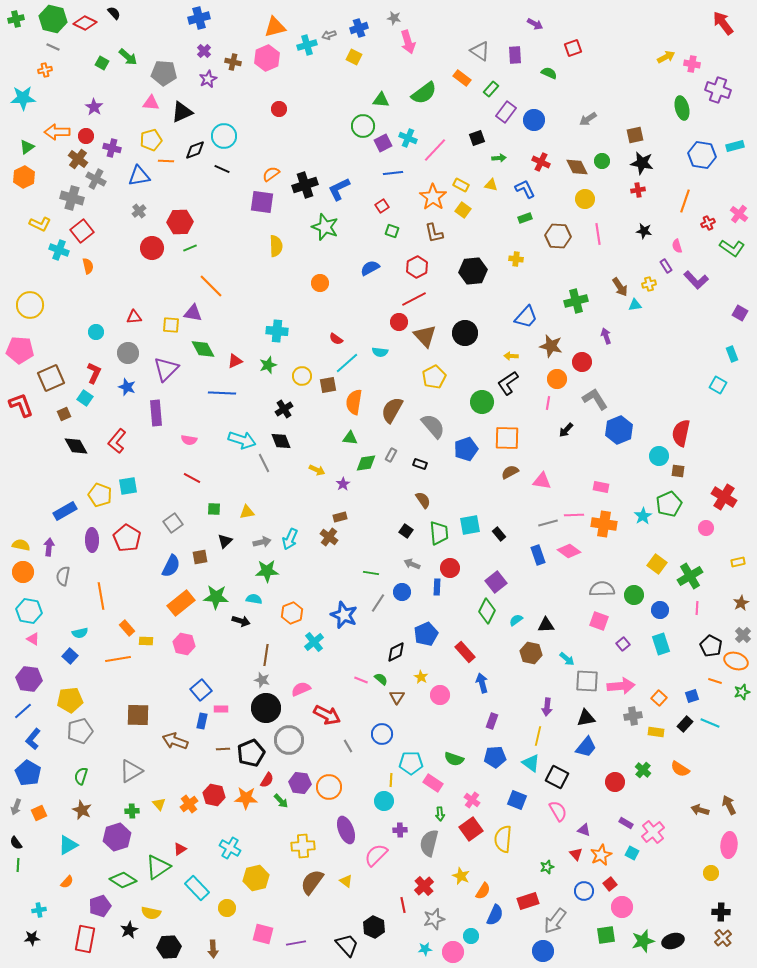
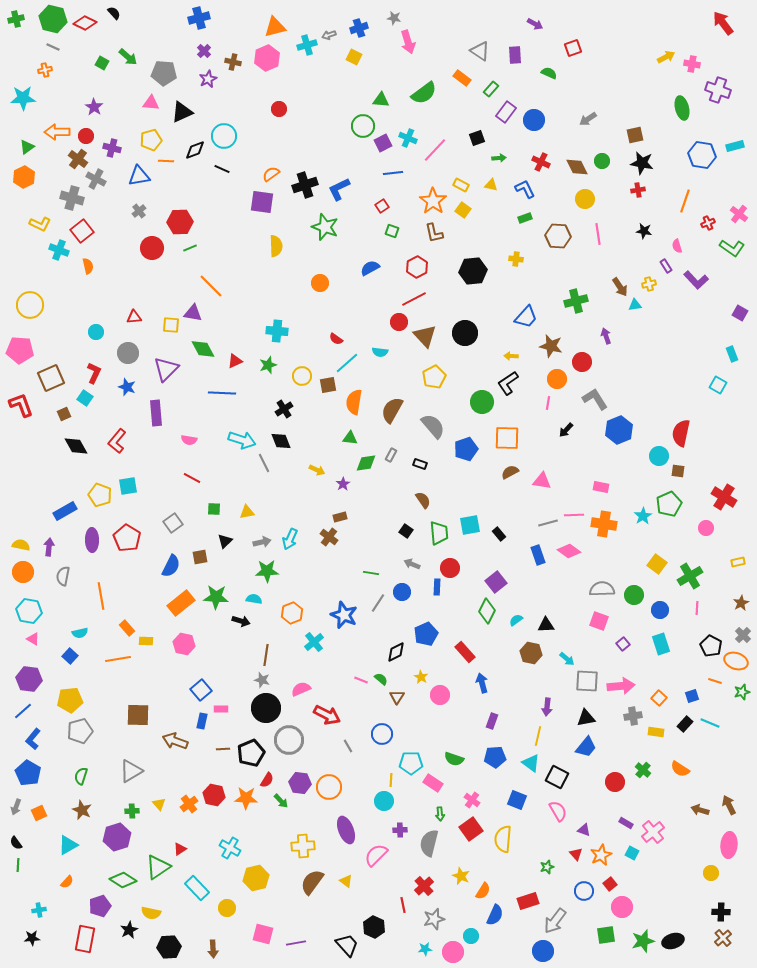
orange star at (433, 197): moved 4 px down
